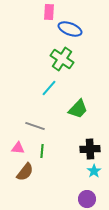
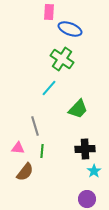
gray line: rotated 54 degrees clockwise
black cross: moved 5 px left
